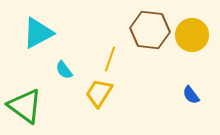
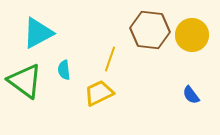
cyan semicircle: rotated 30 degrees clockwise
yellow trapezoid: rotated 32 degrees clockwise
green triangle: moved 25 px up
